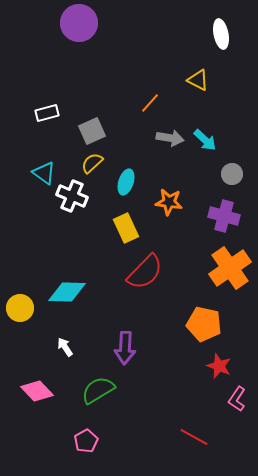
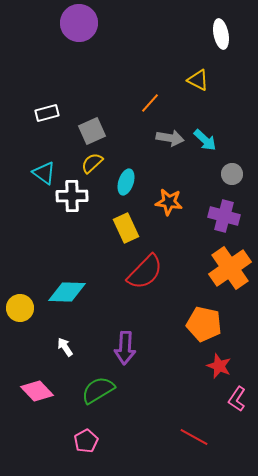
white cross: rotated 24 degrees counterclockwise
